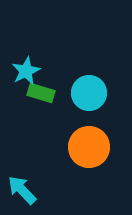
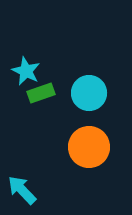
cyan star: rotated 20 degrees counterclockwise
green rectangle: rotated 36 degrees counterclockwise
